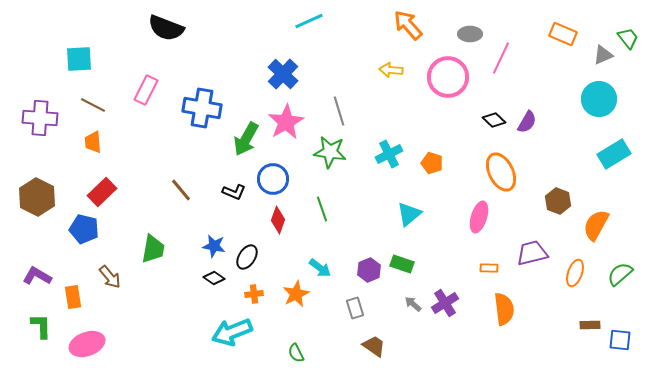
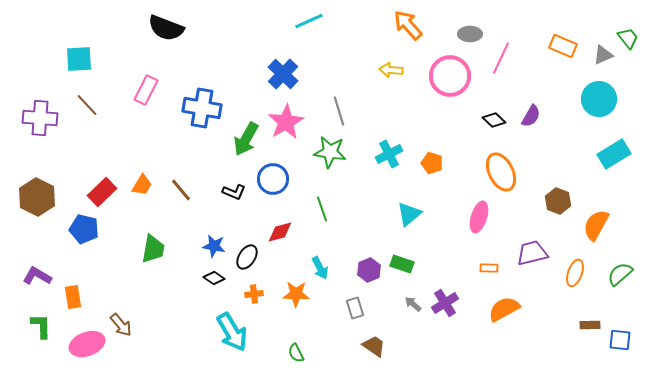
orange rectangle at (563, 34): moved 12 px down
pink circle at (448, 77): moved 2 px right, 1 px up
brown line at (93, 105): moved 6 px left; rotated 20 degrees clockwise
purple semicircle at (527, 122): moved 4 px right, 6 px up
orange trapezoid at (93, 142): moved 49 px right, 43 px down; rotated 145 degrees counterclockwise
red diamond at (278, 220): moved 2 px right, 12 px down; rotated 56 degrees clockwise
cyan arrow at (320, 268): rotated 25 degrees clockwise
brown arrow at (110, 277): moved 11 px right, 48 px down
orange star at (296, 294): rotated 28 degrees clockwise
orange semicircle at (504, 309): rotated 112 degrees counterclockwise
cyan arrow at (232, 332): rotated 99 degrees counterclockwise
